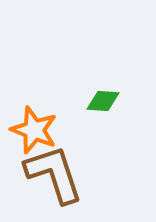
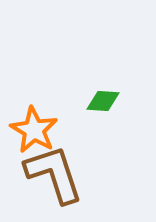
orange star: rotated 9 degrees clockwise
